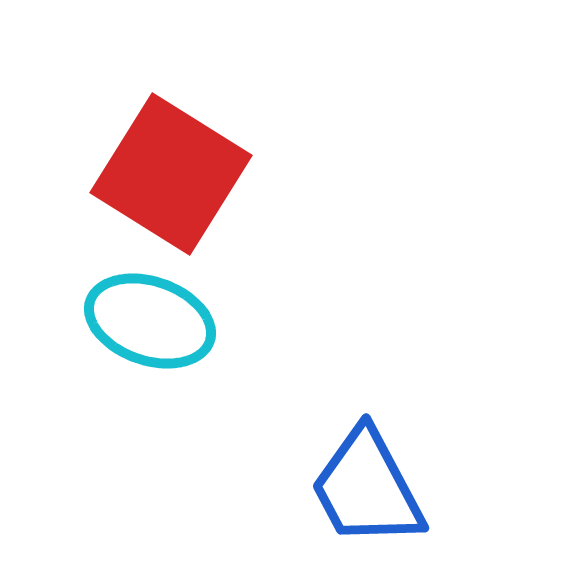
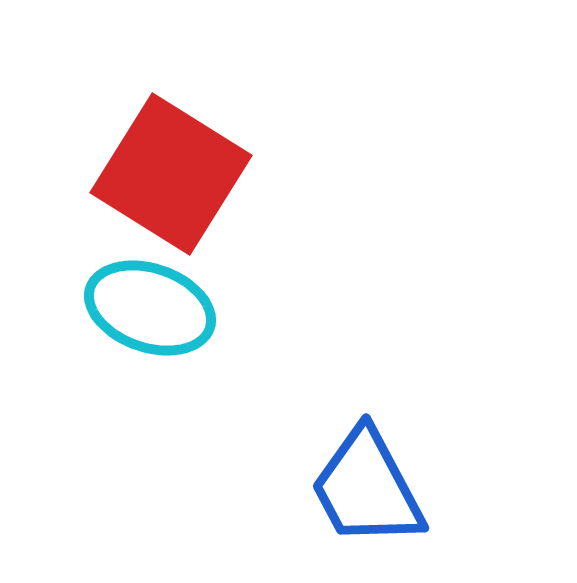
cyan ellipse: moved 13 px up
